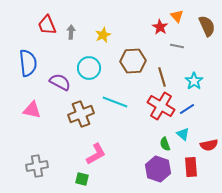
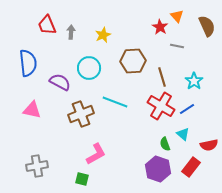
red rectangle: rotated 42 degrees clockwise
